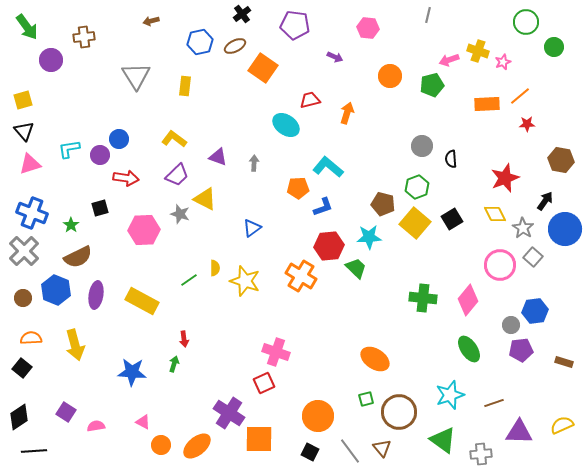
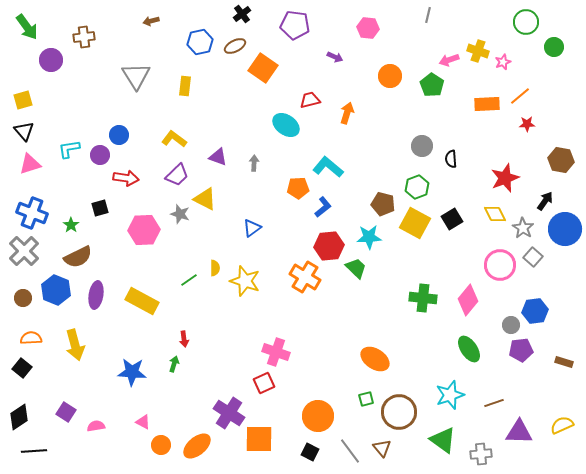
green pentagon at (432, 85): rotated 25 degrees counterclockwise
blue circle at (119, 139): moved 4 px up
blue L-shape at (323, 207): rotated 20 degrees counterclockwise
yellow square at (415, 223): rotated 12 degrees counterclockwise
orange cross at (301, 276): moved 4 px right, 1 px down
